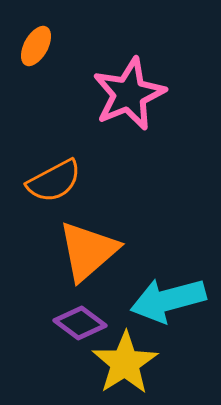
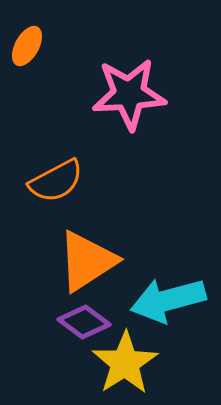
orange ellipse: moved 9 px left
pink star: rotated 20 degrees clockwise
orange semicircle: moved 2 px right
orange triangle: moved 1 px left, 10 px down; rotated 8 degrees clockwise
purple diamond: moved 4 px right, 1 px up
